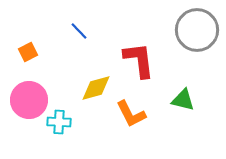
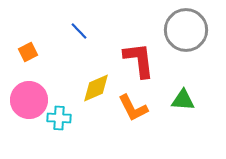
gray circle: moved 11 px left
yellow diamond: rotated 8 degrees counterclockwise
green triangle: rotated 10 degrees counterclockwise
orange L-shape: moved 2 px right, 6 px up
cyan cross: moved 4 px up
